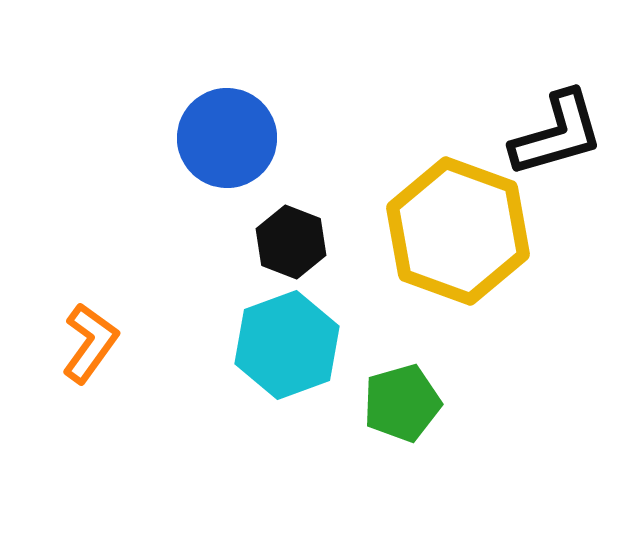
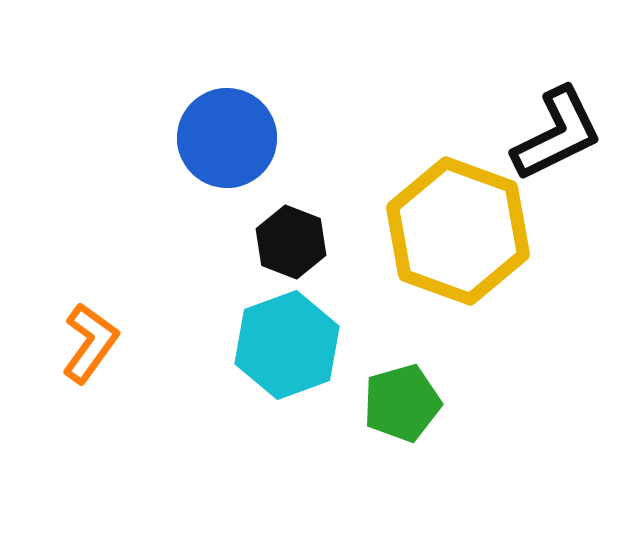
black L-shape: rotated 10 degrees counterclockwise
